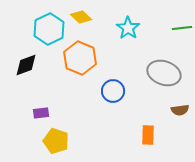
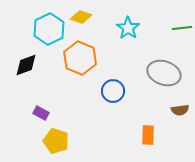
yellow diamond: rotated 25 degrees counterclockwise
purple rectangle: rotated 35 degrees clockwise
